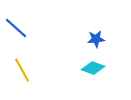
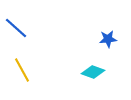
blue star: moved 12 px right
cyan diamond: moved 4 px down
